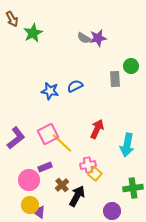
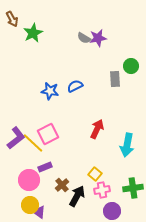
yellow line: moved 29 px left
pink cross: moved 14 px right, 25 px down
